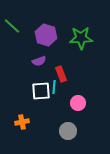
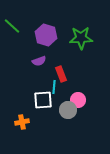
white square: moved 2 px right, 9 px down
pink circle: moved 3 px up
gray circle: moved 21 px up
